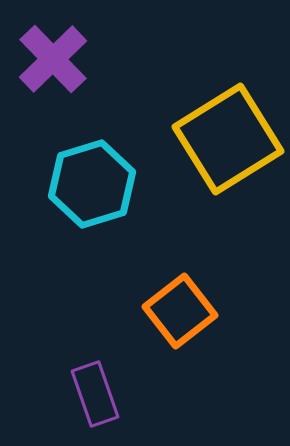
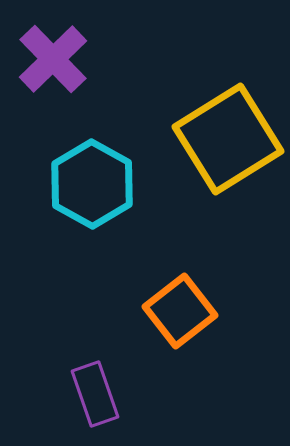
cyan hexagon: rotated 14 degrees counterclockwise
